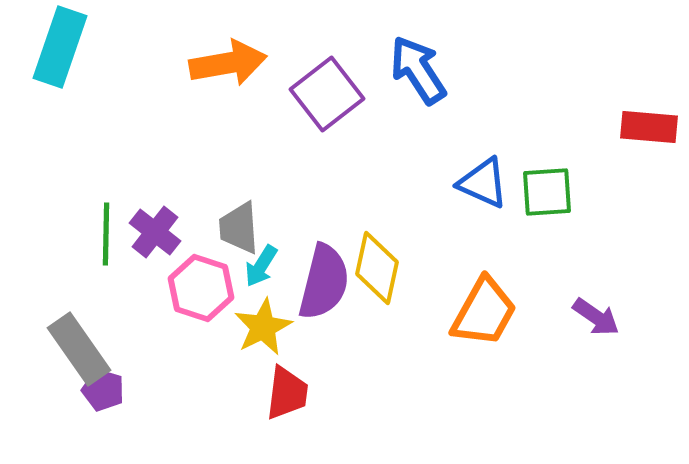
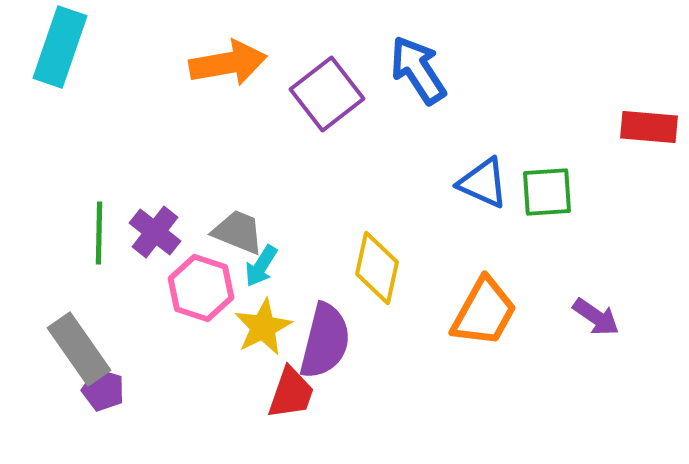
gray trapezoid: moved 1 px left, 4 px down; rotated 116 degrees clockwise
green line: moved 7 px left, 1 px up
purple semicircle: moved 1 px right, 59 px down
red trapezoid: moved 4 px right; rotated 12 degrees clockwise
